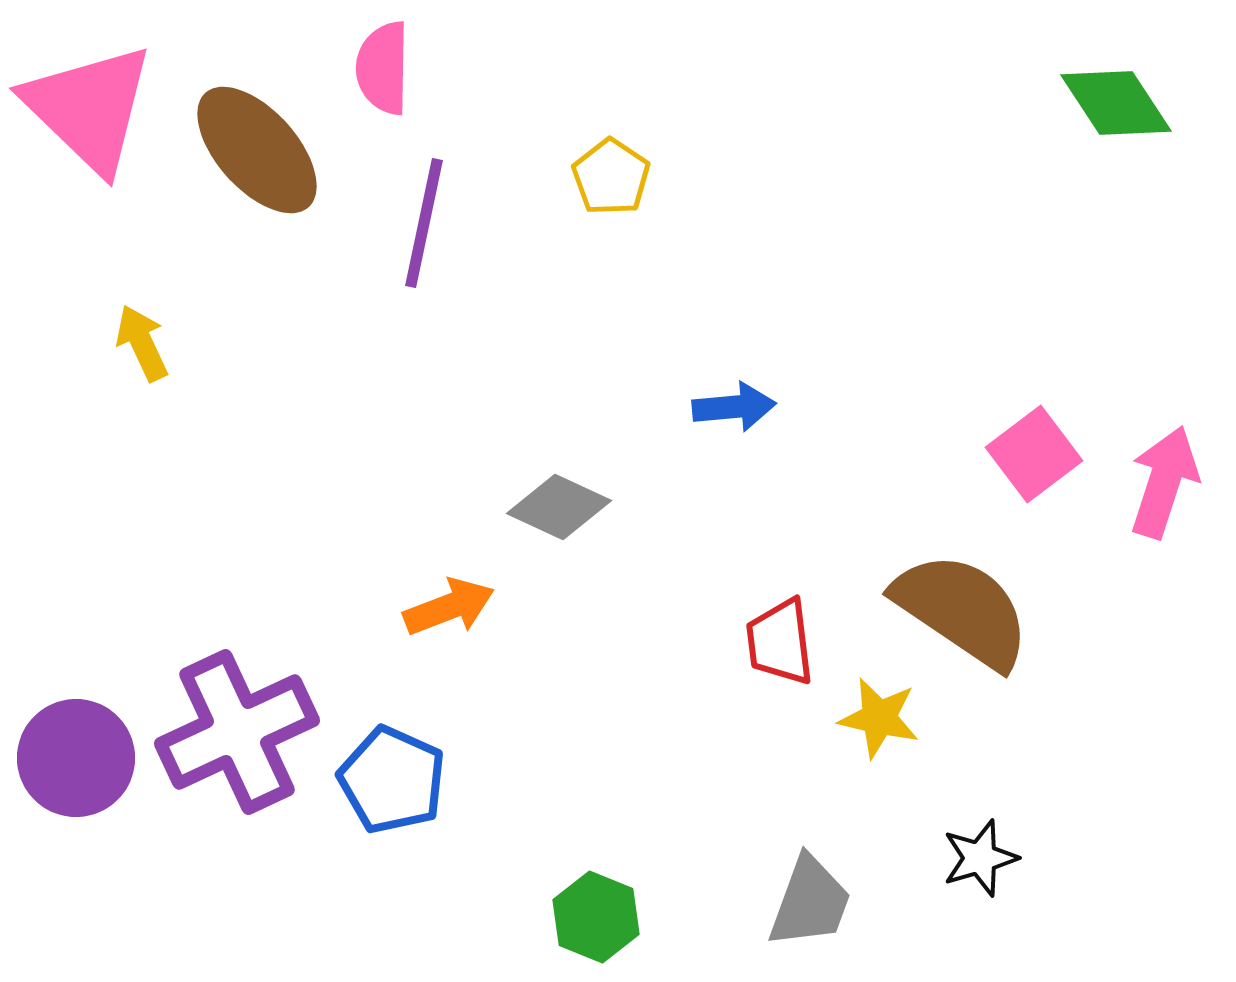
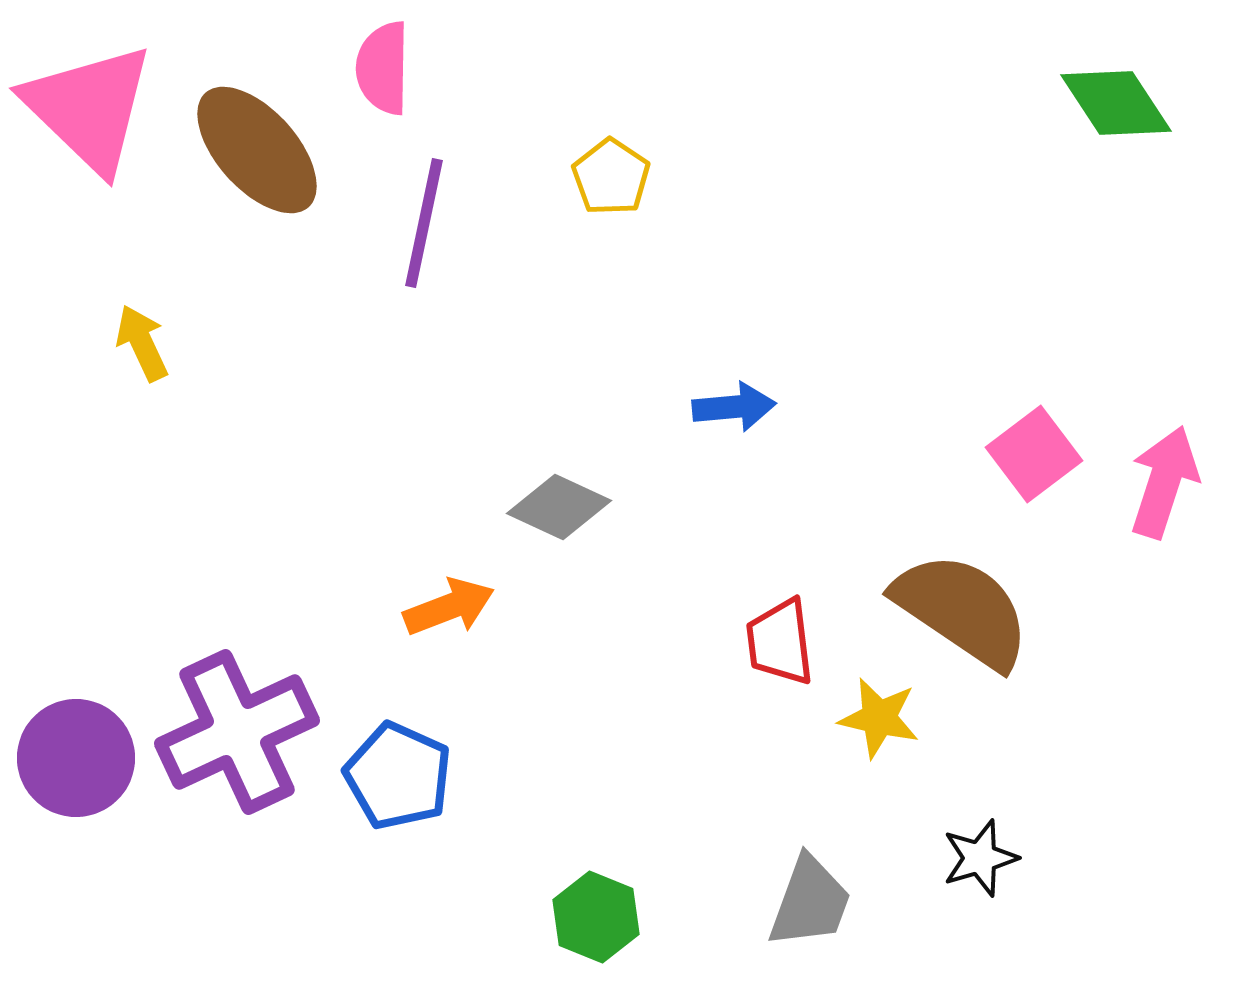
blue pentagon: moved 6 px right, 4 px up
